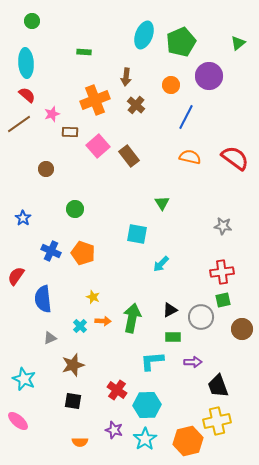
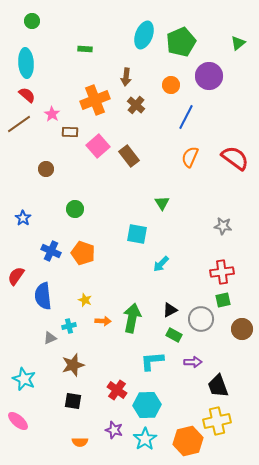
green rectangle at (84, 52): moved 1 px right, 3 px up
pink star at (52, 114): rotated 21 degrees counterclockwise
orange semicircle at (190, 157): rotated 80 degrees counterclockwise
yellow star at (93, 297): moved 8 px left, 3 px down
blue semicircle at (43, 299): moved 3 px up
gray circle at (201, 317): moved 2 px down
cyan cross at (80, 326): moved 11 px left; rotated 32 degrees clockwise
green rectangle at (173, 337): moved 1 px right, 2 px up; rotated 28 degrees clockwise
